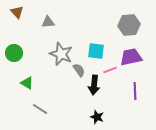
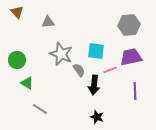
green circle: moved 3 px right, 7 px down
